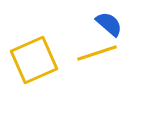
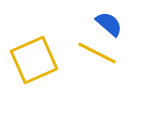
yellow line: rotated 45 degrees clockwise
